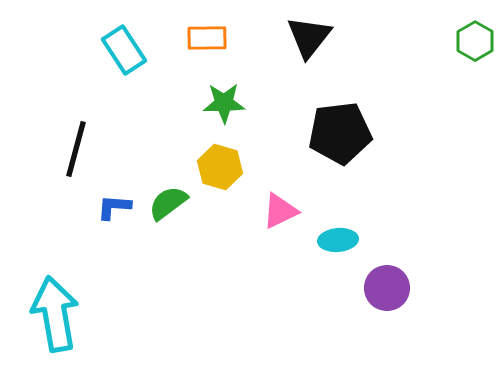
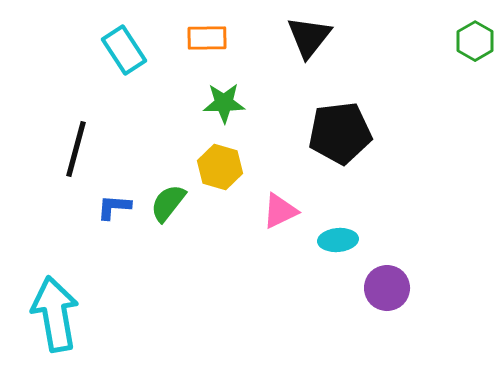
green semicircle: rotated 15 degrees counterclockwise
